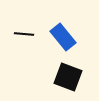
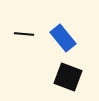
blue rectangle: moved 1 px down
